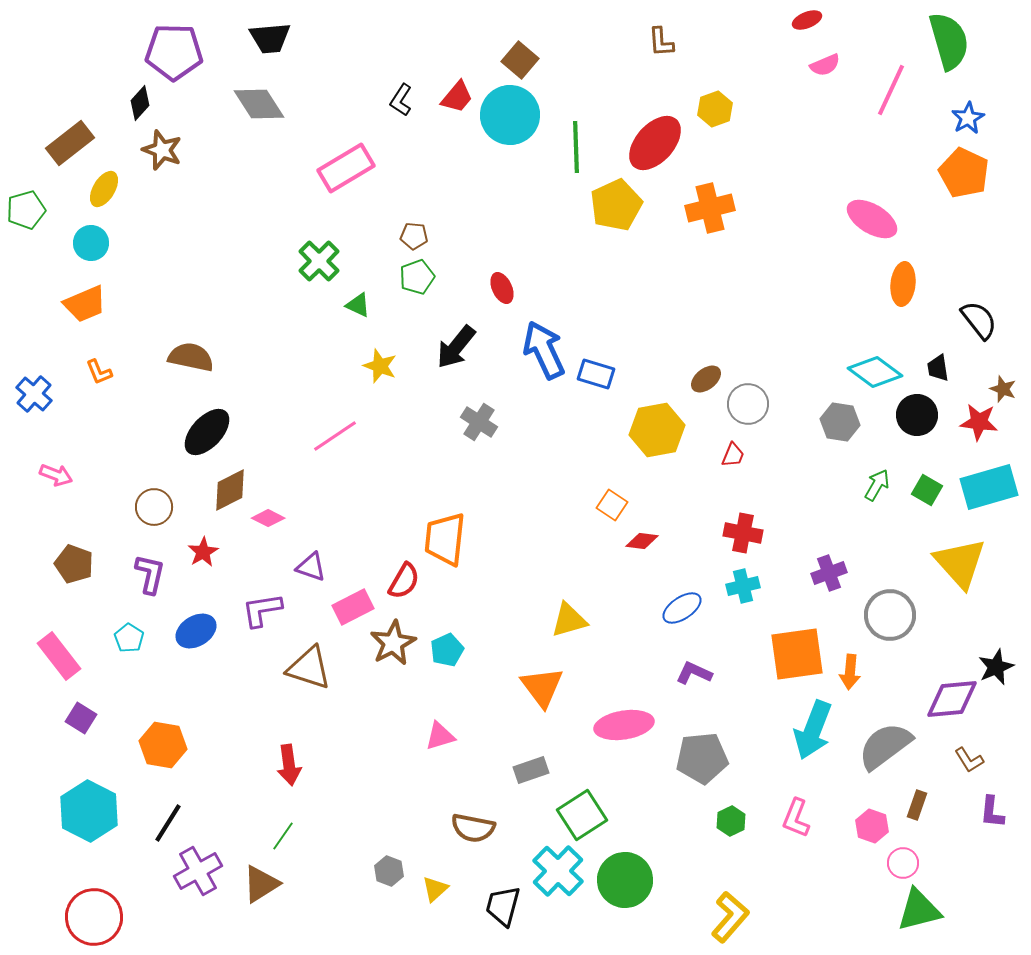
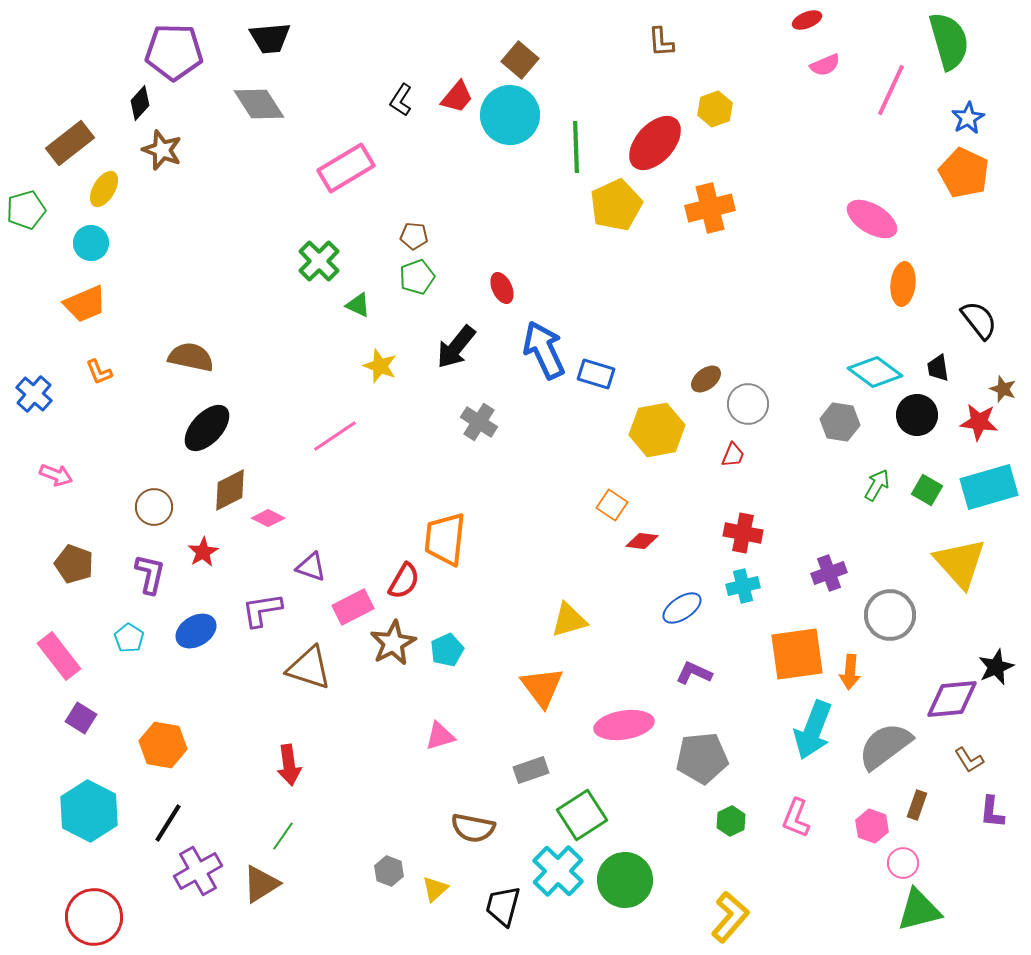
black ellipse at (207, 432): moved 4 px up
